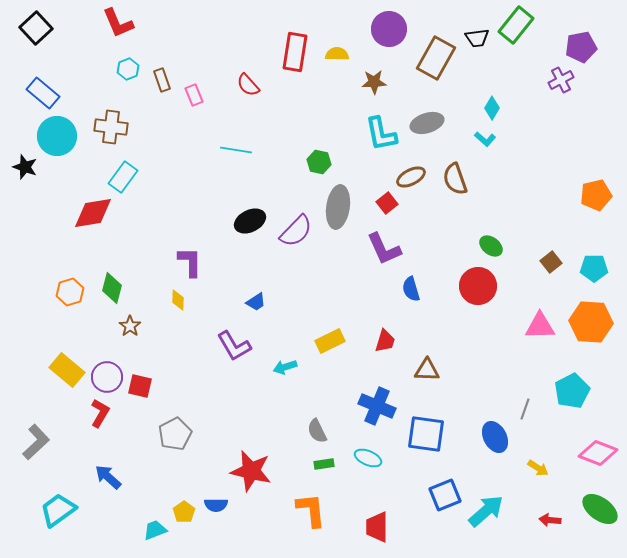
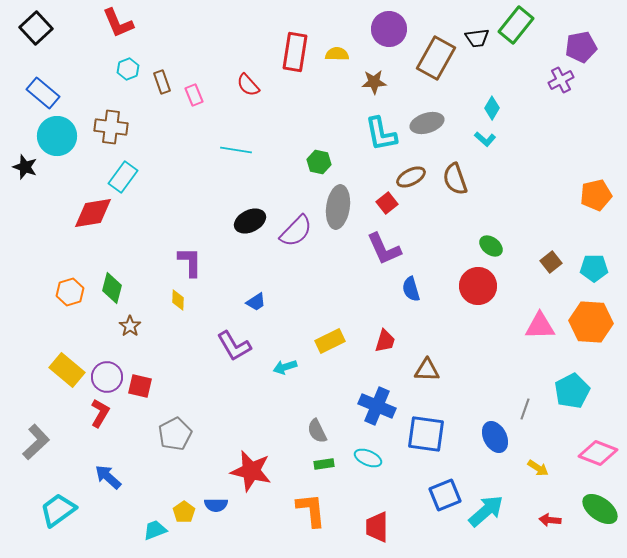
brown rectangle at (162, 80): moved 2 px down
